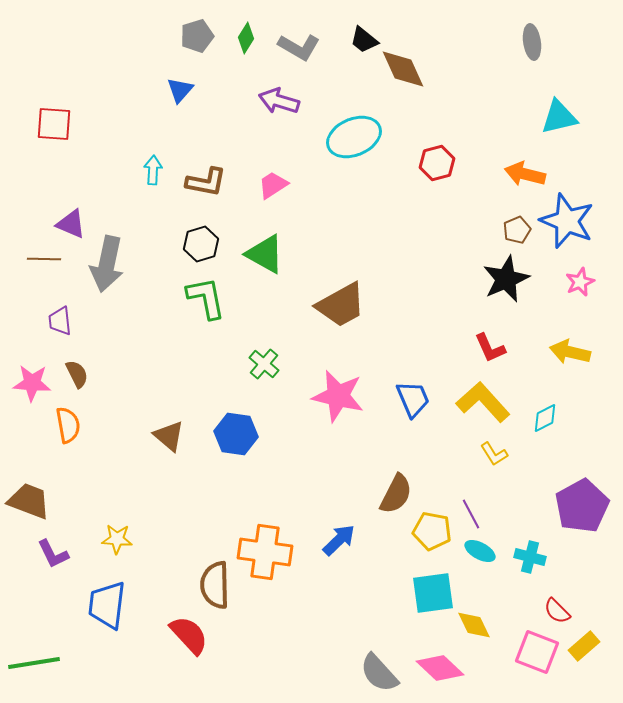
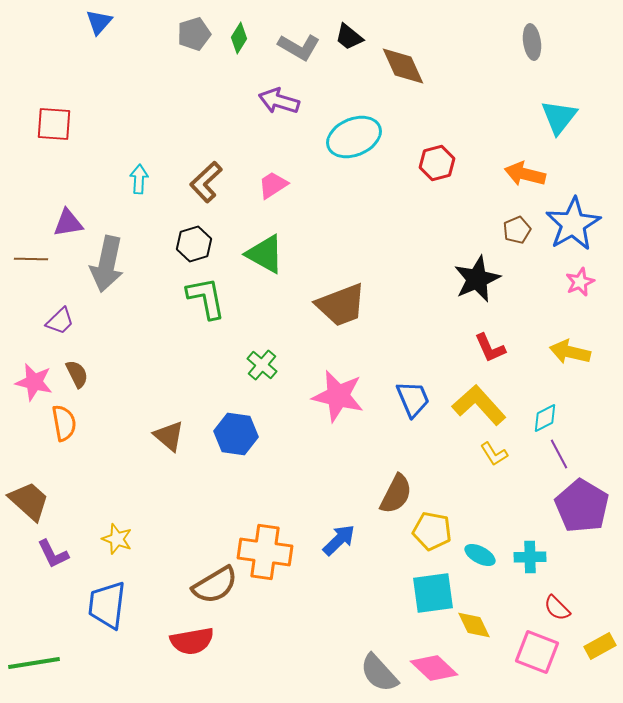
gray pentagon at (197, 36): moved 3 px left, 2 px up
green diamond at (246, 38): moved 7 px left
black trapezoid at (364, 40): moved 15 px left, 3 px up
brown diamond at (403, 69): moved 3 px up
blue triangle at (180, 90): moved 81 px left, 68 px up
cyan triangle at (559, 117): rotated 39 degrees counterclockwise
cyan arrow at (153, 170): moved 14 px left, 9 px down
brown L-shape at (206, 182): rotated 126 degrees clockwise
blue star at (567, 221): moved 6 px right, 3 px down; rotated 20 degrees clockwise
purple triangle at (71, 224): moved 3 px left, 1 px up; rotated 32 degrees counterclockwise
black hexagon at (201, 244): moved 7 px left
brown line at (44, 259): moved 13 px left
black star at (506, 279): moved 29 px left
brown trapezoid at (341, 305): rotated 8 degrees clockwise
purple trapezoid at (60, 321): rotated 128 degrees counterclockwise
green cross at (264, 364): moved 2 px left, 1 px down
pink star at (32, 383): moved 2 px right, 1 px up; rotated 9 degrees clockwise
yellow L-shape at (483, 402): moved 4 px left, 3 px down
orange semicircle at (68, 425): moved 4 px left, 2 px up
brown trapezoid at (29, 501): rotated 21 degrees clockwise
purple pentagon at (582, 506): rotated 12 degrees counterclockwise
purple line at (471, 514): moved 88 px right, 60 px up
yellow star at (117, 539): rotated 16 degrees clockwise
cyan ellipse at (480, 551): moved 4 px down
cyan cross at (530, 557): rotated 16 degrees counterclockwise
brown semicircle at (215, 585): rotated 120 degrees counterclockwise
red semicircle at (557, 611): moved 3 px up
red semicircle at (189, 635): moved 3 px right, 6 px down; rotated 123 degrees clockwise
yellow rectangle at (584, 646): moved 16 px right; rotated 12 degrees clockwise
pink diamond at (440, 668): moved 6 px left
